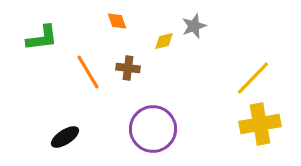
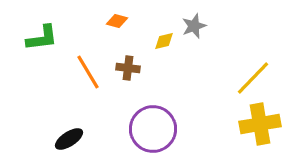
orange diamond: rotated 55 degrees counterclockwise
black ellipse: moved 4 px right, 2 px down
